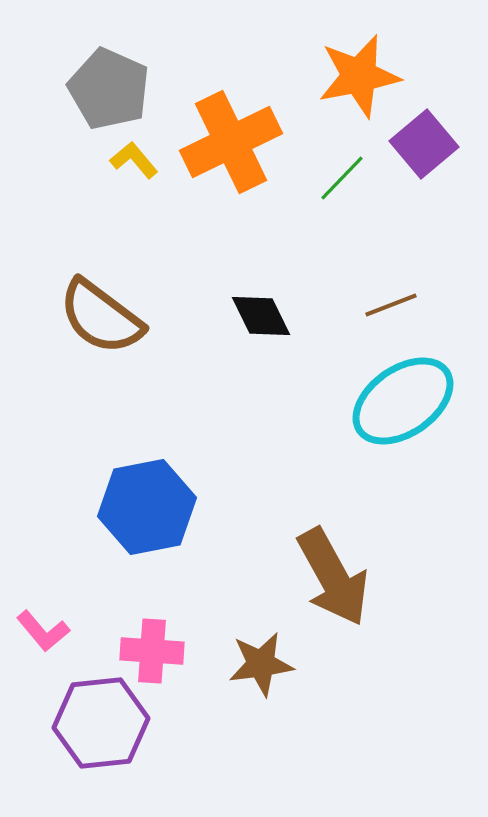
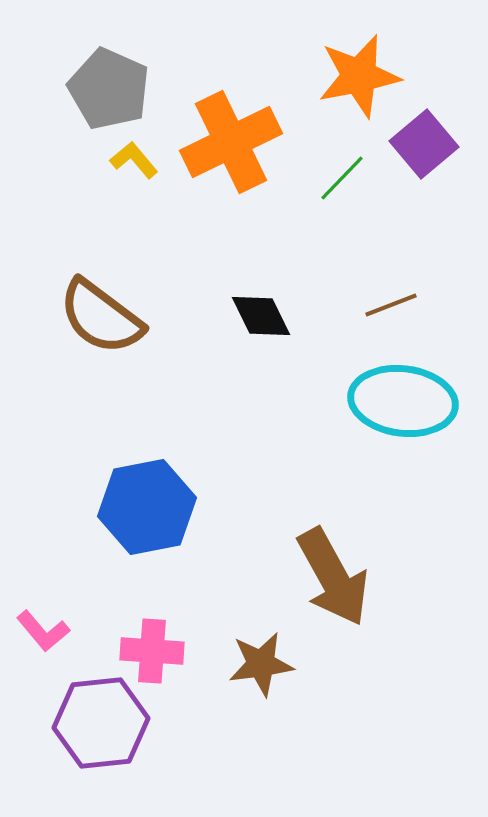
cyan ellipse: rotated 42 degrees clockwise
